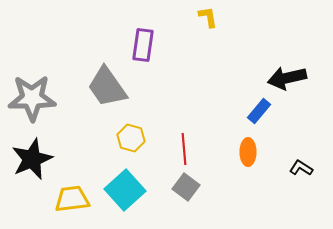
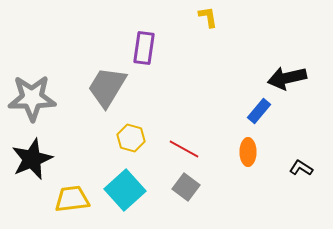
purple rectangle: moved 1 px right, 3 px down
gray trapezoid: rotated 66 degrees clockwise
red line: rotated 56 degrees counterclockwise
